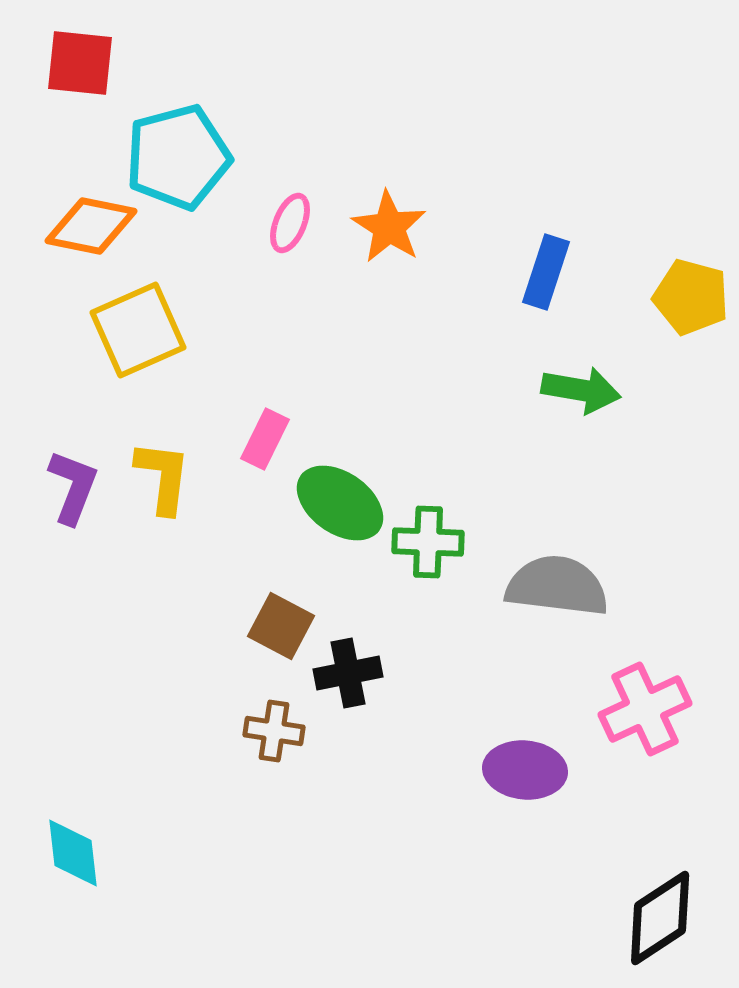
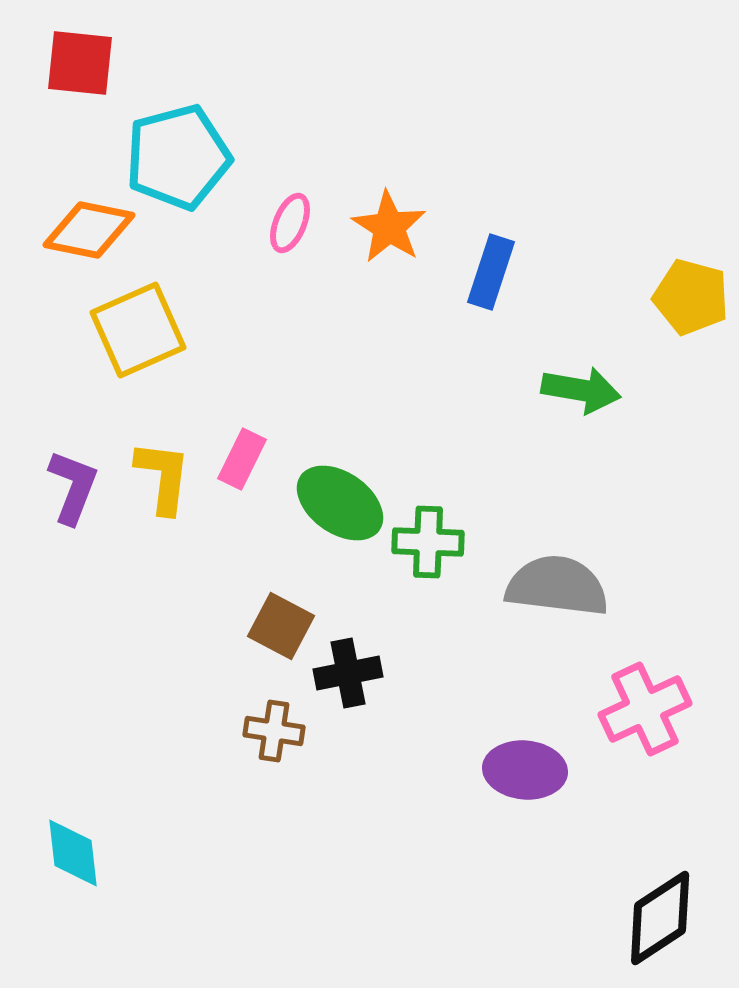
orange diamond: moved 2 px left, 4 px down
blue rectangle: moved 55 px left
pink rectangle: moved 23 px left, 20 px down
